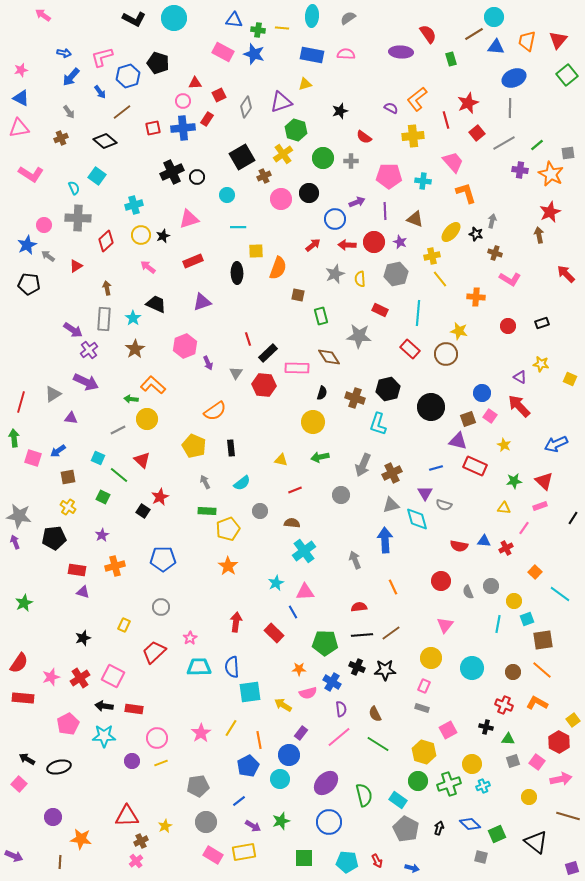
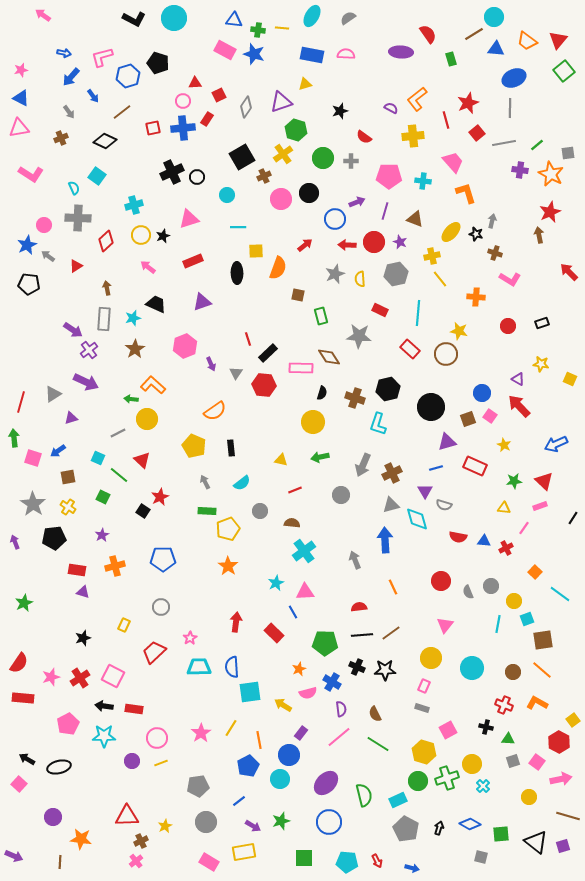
cyan ellipse at (312, 16): rotated 25 degrees clockwise
orange trapezoid at (527, 41): rotated 65 degrees counterclockwise
blue triangle at (496, 47): moved 2 px down
pink rectangle at (223, 52): moved 2 px right, 2 px up
green square at (567, 75): moved 3 px left, 4 px up
blue arrow at (100, 92): moved 7 px left, 4 px down
black diamond at (105, 141): rotated 15 degrees counterclockwise
gray line at (504, 143): rotated 20 degrees clockwise
purple line at (385, 211): rotated 18 degrees clockwise
red arrow at (313, 245): moved 8 px left
red arrow at (566, 274): moved 3 px right, 2 px up
cyan star at (133, 318): rotated 21 degrees clockwise
purple arrow at (208, 363): moved 3 px right, 1 px down
pink rectangle at (297, 368): moved 4 px right
purple triangle at (520, 377): moved 2 px left, 2 px down
purple triangle at (71, 418): rotated 24 degrees counterclockwise
gray line at (118, 430): moved 3 px down
purple triangle at (458, 441): moved 11 px left, 1 px down; rotated 30 degrees counterclockwise
purple triangle at (425, 493): moved 2 px up
gray star at (19, 516): moved 14 px right, 12 px up; rotated 25 degrees clockwise
red semicircle at (459, 546): moved 1 px left, 9 px up
orange star at (299, 669): rotated 24 degrees counterclockwise
green cross at (449, 784): moved 2 px left, 6 px up
cyan cross at (483, 786): rotated 24 degrees counterclockwise
cyan rectangle at (398, 800): rotated 60 degrees counterclockwise
blue diamond at (470, 824): rotated 15 degrees counterclockwise
green square at (497, 834): moved 4 px right; rotated 18 degrees clockwise
pink rectangle at (213, 855): moved 4 px left, 7 px down
purple square at (572, 868): moved 9 px left, 22 px up
